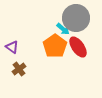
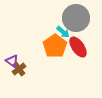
cyan arrow: moved 3 px down
purple triangle: moved 14 px down
